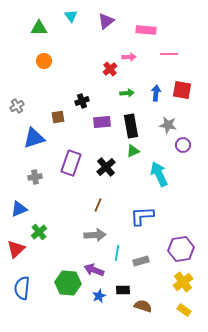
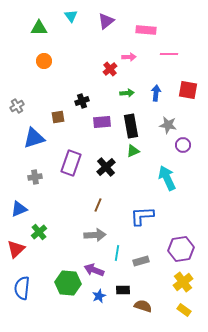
red square at (182, 90): moved 6 px right
cyan arrow at (159, 174): moved 8 px right, 4 px down
